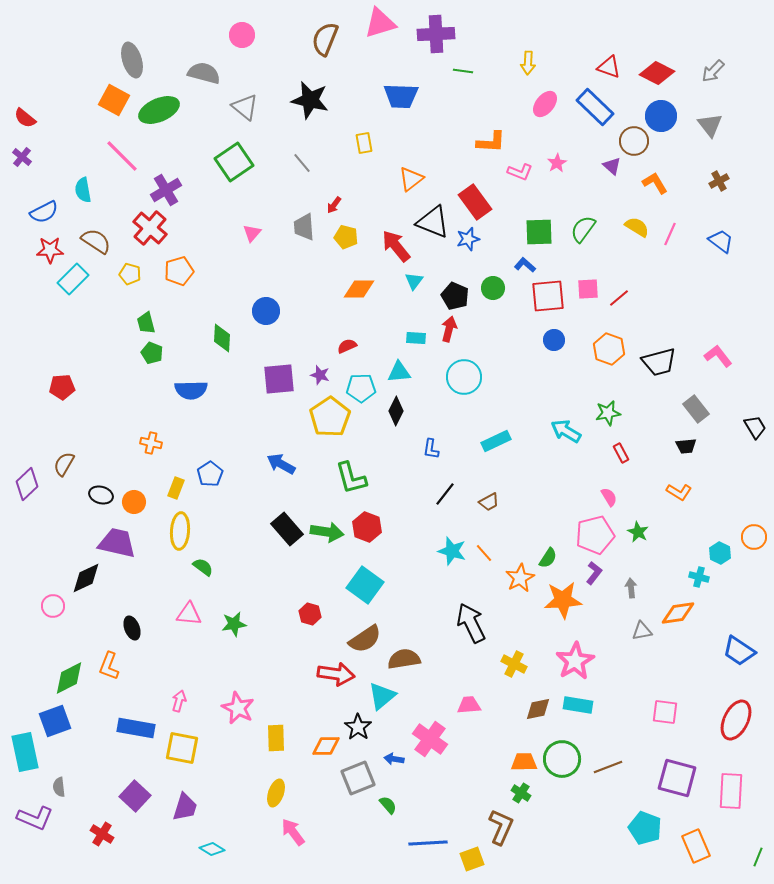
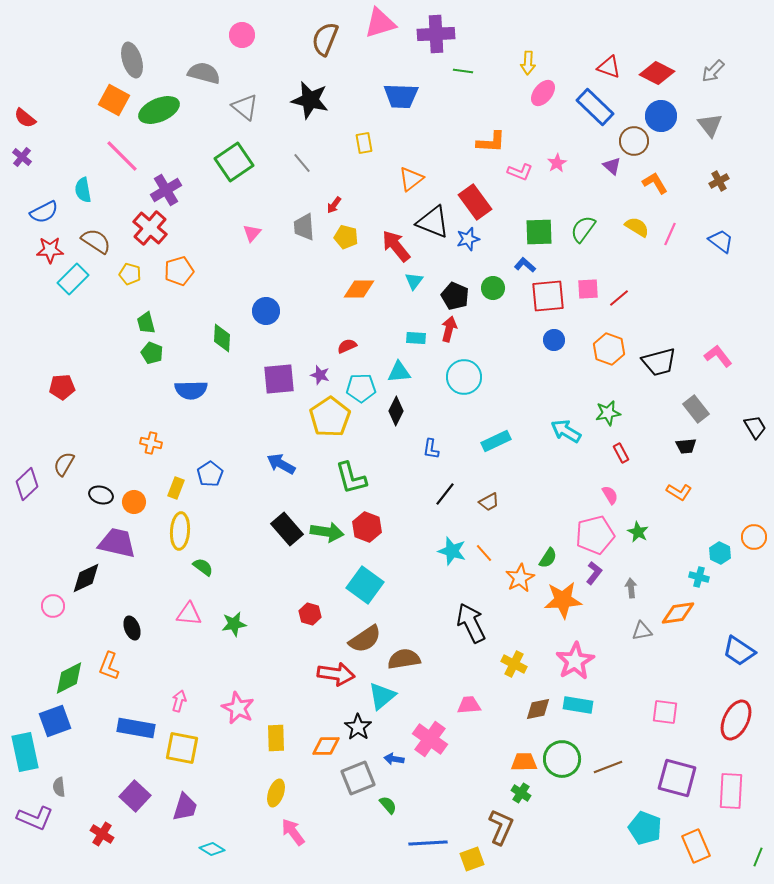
pink ellipse at (545, 104): moved 2 px left, 11 px up
pink semicircle at (609, 497): moved 1 px right, 2 px up
